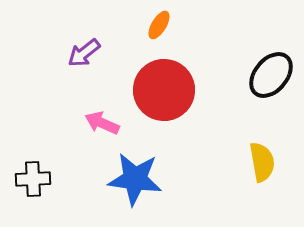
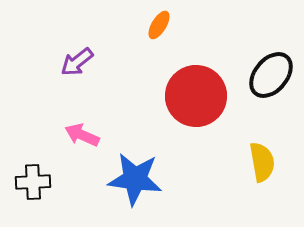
purple arrow: moved 7 px left, 9 px down
red circle: moved 32 px right, 6 px down
pink arrow: moved 20 px left, 12 px down
black cross: moved 3 px down
